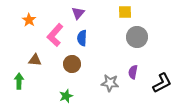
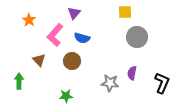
purple triangle: moved 4 px left
blue semicircle: rotated 77 degrees counterclockwise
brown triangle: moved 4 px right; rotated 40 degrees clockwise
brown circle: moved 3 px up
purple semicircle: moved 1 px left, 1 px down
black L-shape: rotated 40 degrees counterclockwise
green star: rotated 16 degrees clockwise
